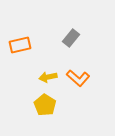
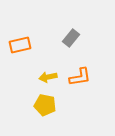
orange L-shape: moved 2 px right, 1 px up; rotated 50 degrees counterclockwise
yellow pentagon: rotated 20 degrees counterclockwise
